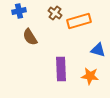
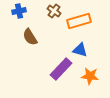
brown cross: moved 1 px left, 2 px up
blue triangle: moved 18 px left
purple rectangle: rotated 45 degrees clockwise
